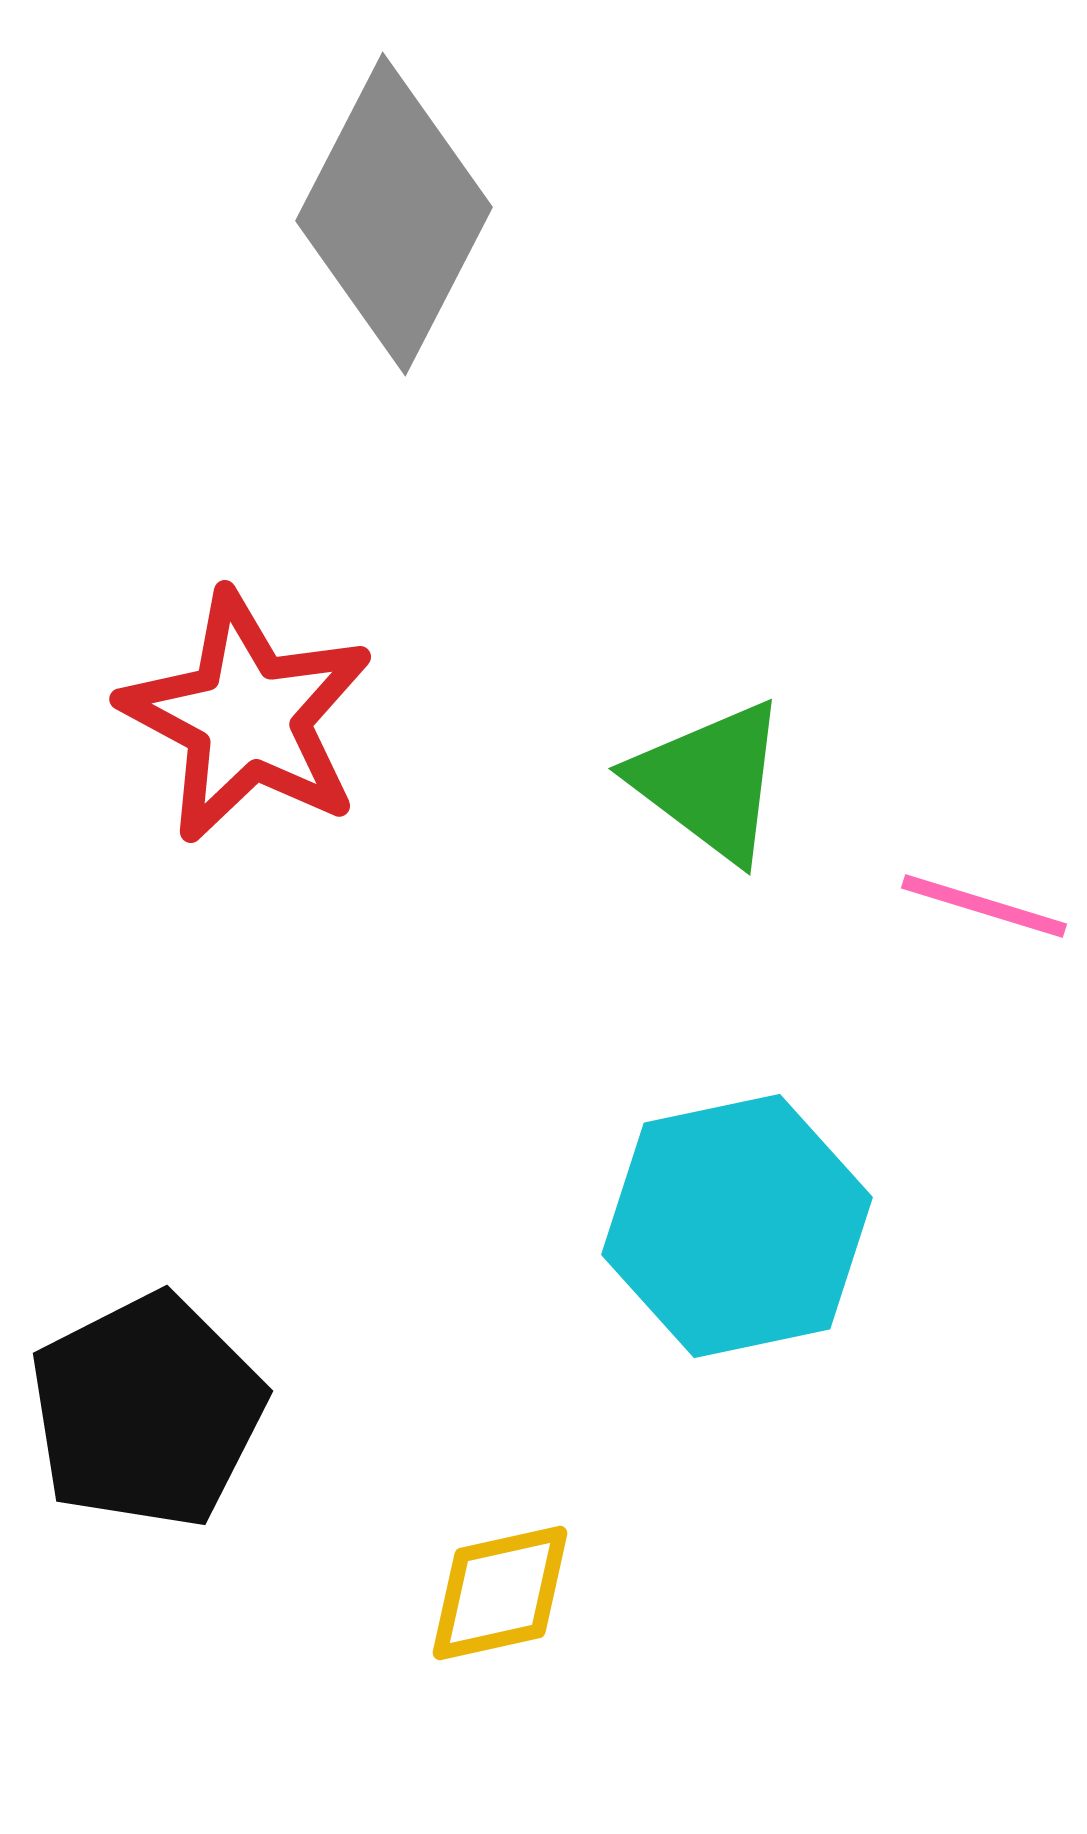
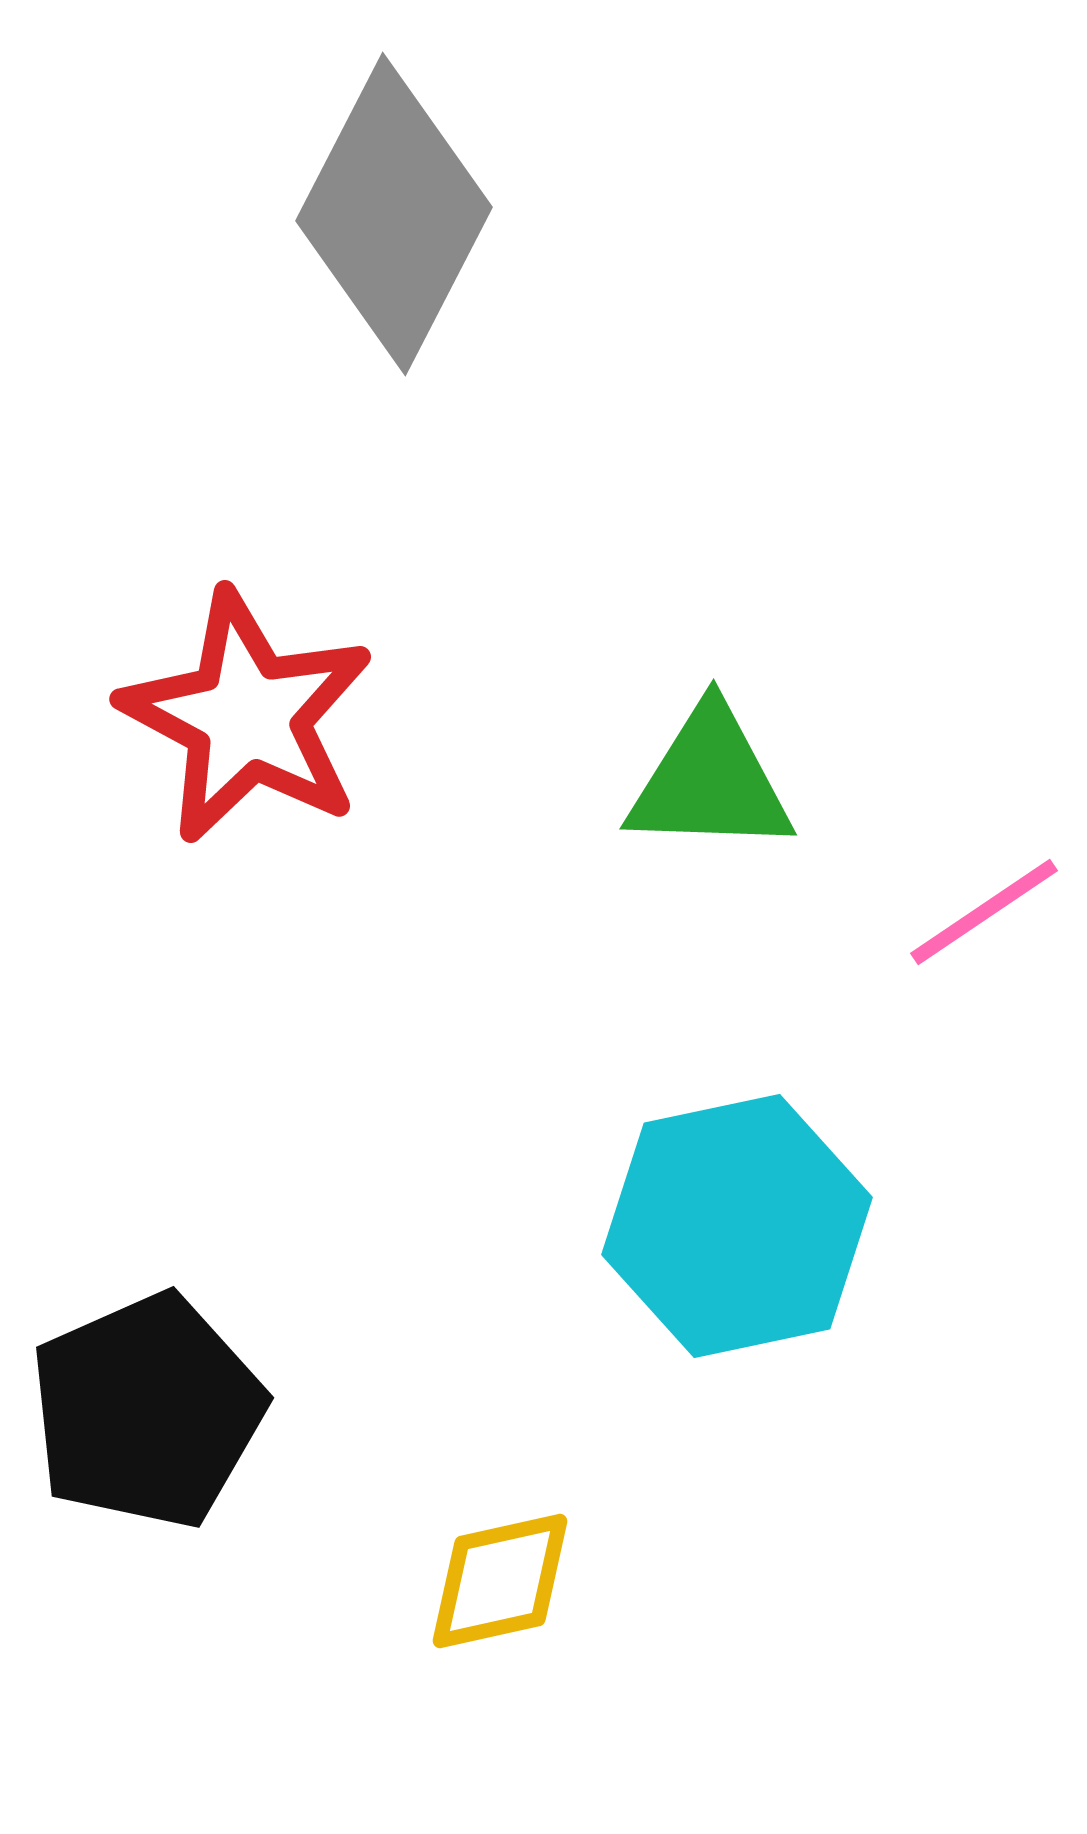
green triangle: rotated 35 degrees counterclockwise
pink line: moved 6 px down; rotated 51 degrees counterclockwise
black pentagon: rotated 3 degrees clockwise
yellow diamond: moved 12 px up
